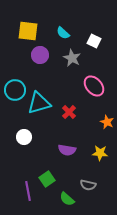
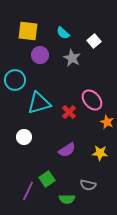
white square: rotated 24 degrees clockwise
pink ellipse: moved 2 px left, 14 px down
cyan circle: moved 10 px up
purple semicircle: rotated 42 degrees counterclockwise
purple line: rotated 36 degrees clockwise
green semicircle: rotated 42 degrees counterclockwise
